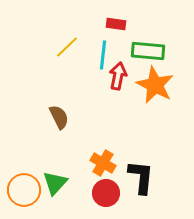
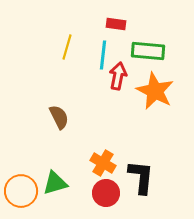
yellow line: rotated 30 degrees counterclockwise
orange star: moved 6 px down
green triangle: rotated 32 degrees clockwise
orange circle: moved 3 px left, 1 px down
